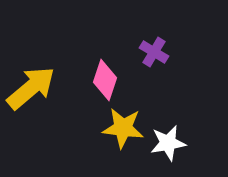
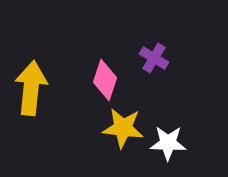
purple cross: moved 6 px down
yellow arrow: rotated 44 degrees counterclockwise
white star: rotated 12 degrees clockwise
